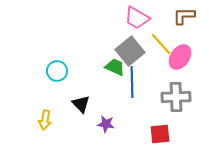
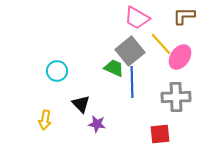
green trapezoid: moved 1 px left, 1 px down
purple star: moved 9 px left
